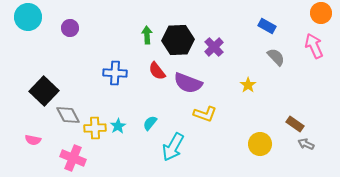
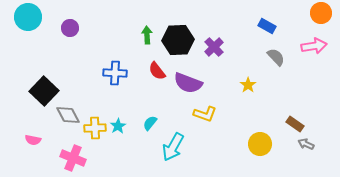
pink arrow: rotated 105 degrees clockwise
